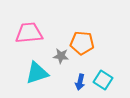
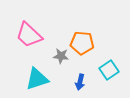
pink trapezoid: moved 2 px down; rotated 132 degrees counterclockwise
cyan triangle: moved 6 px down
cyan square: moved 6 px right, 10 px up; rotated 24 degrees clockwise
